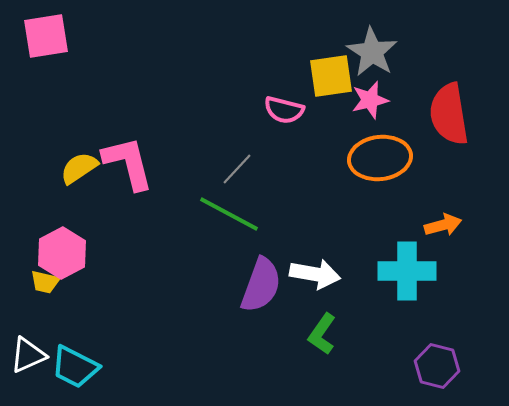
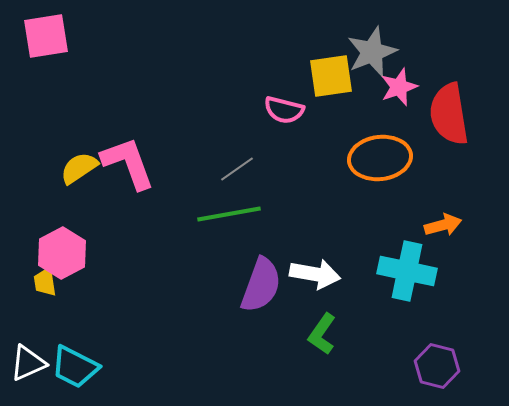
gray star: rotated 18 degrees clockwise
pink star: moved 29 px right, 13 px up; rotated 6 degrees counterclockwise
pink L-shape: rotated 6 degrees counterclockwise
gray line: rotated 12 degrees clockwise
green line: rotated 38 degrees counterclockwise
cyan cross: rotated 12 degrees clockwise
yellow trapezoid: rotated 68 degrees clockwise
white triangle: moved 8 px down
